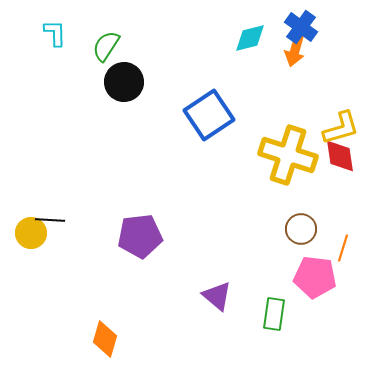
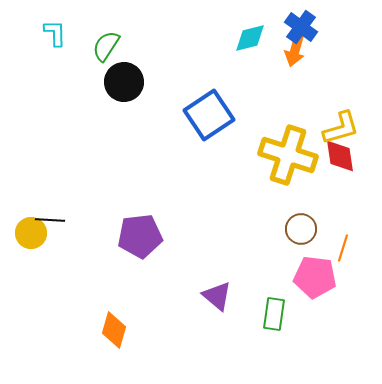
orange diamond: moved 9 px right, 9 px up
